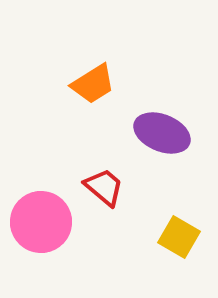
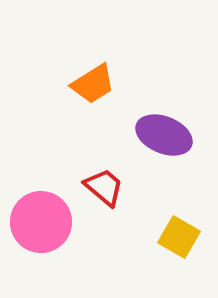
purple ellipse: moved 2 px right, 2 px down
